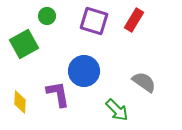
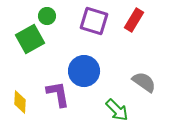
green square: moved 6 px right, 5 px up
